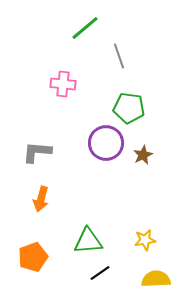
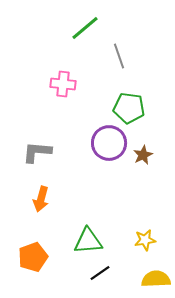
purple circle: moved 3 px right
